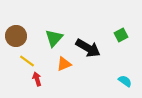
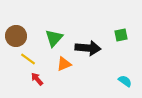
green square: rotated 16 degrees clockwise
black arrow: rotated 25 degrees counterclockwise
yellow line: moved 1 px right, 2 px up
red arrow: rotated 24 degrees counterclockwise
